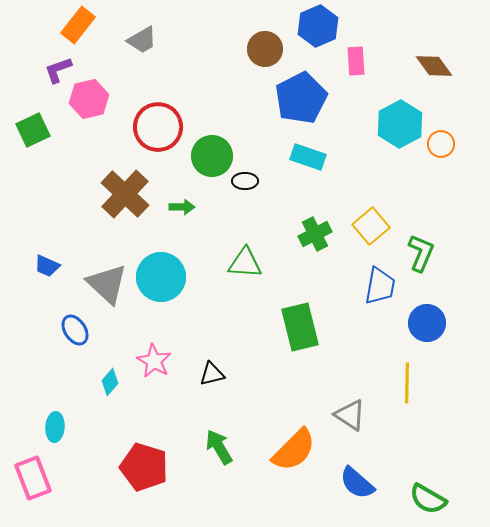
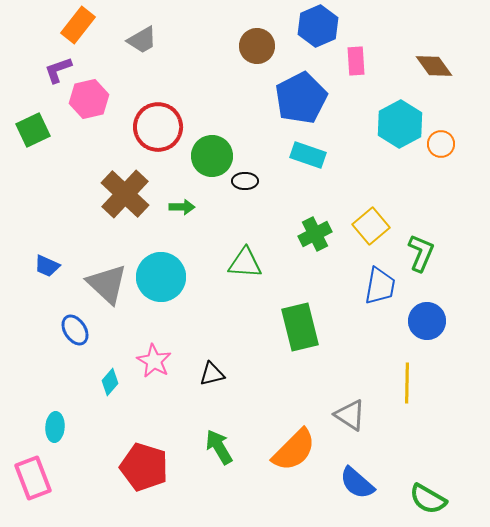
brown circle at (265, 49): moved 8 px left, 3 px up
cyan rectangle at (308, 157): moved 2 px up
blue circle at (427, 323): moved 2 px up
